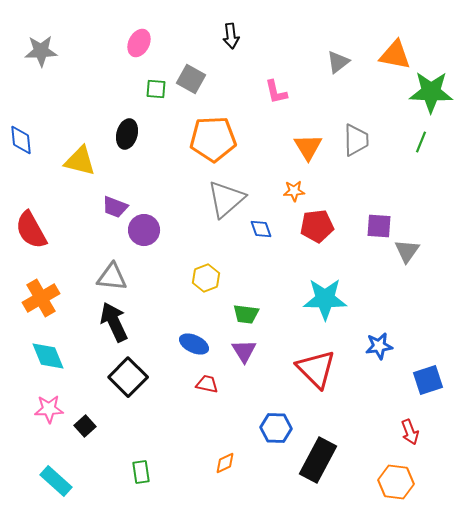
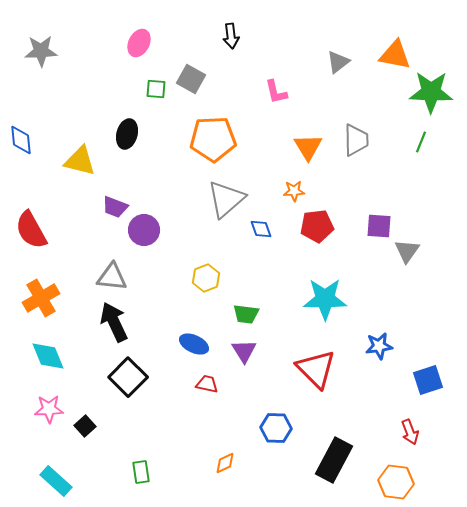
black rectangle at (318, 460): moved 16 px right
